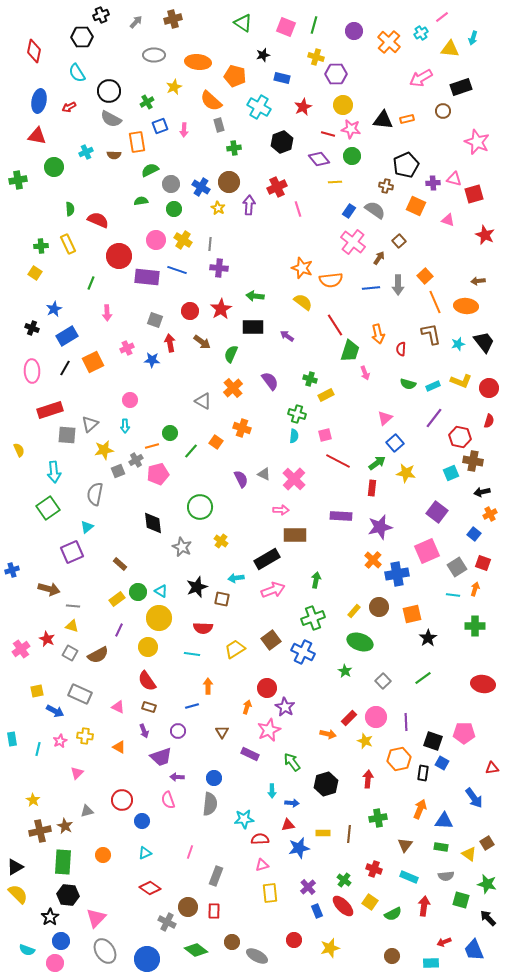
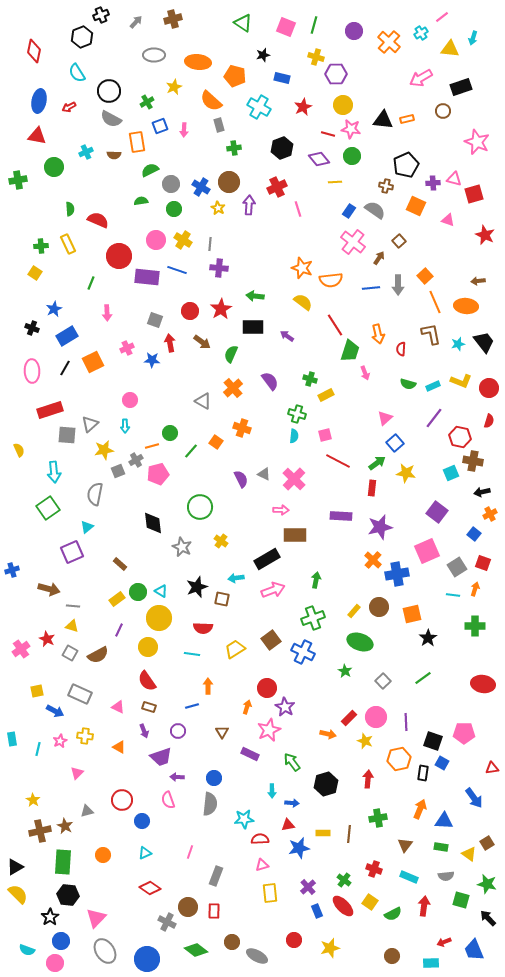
black hexagon at (82, 37): rotated 20 degrees counterclockwise
black hexagon at (282, 142): moved 6 px down
